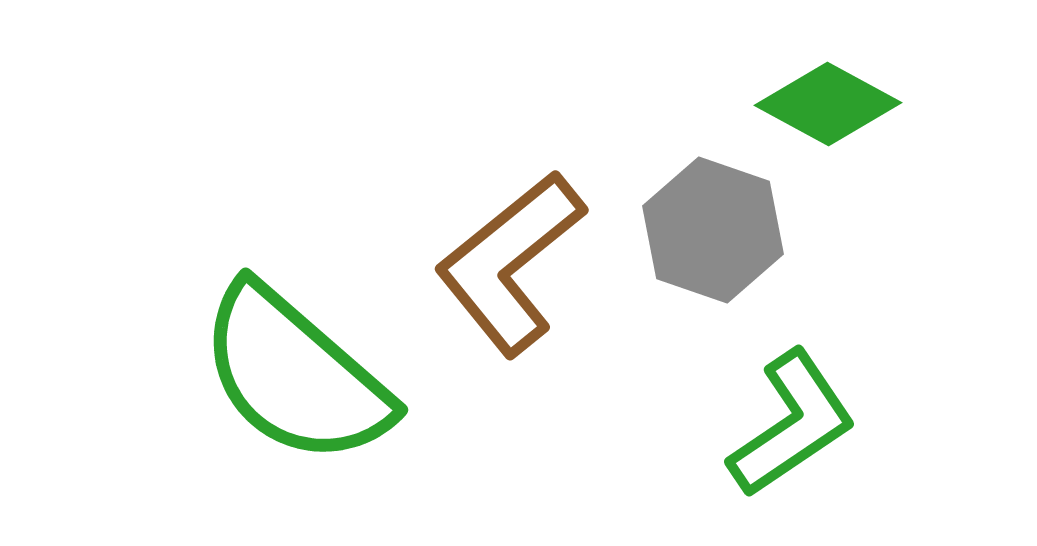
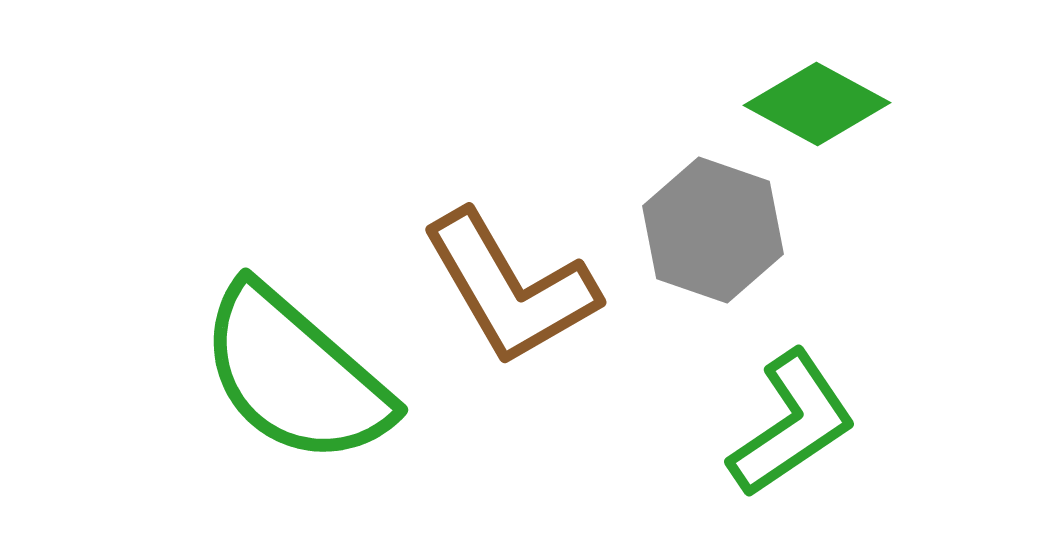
green diamond: moved 11 px left
brown L-shape: moved 25 px down; rotated 81 degrees counterclockwise
